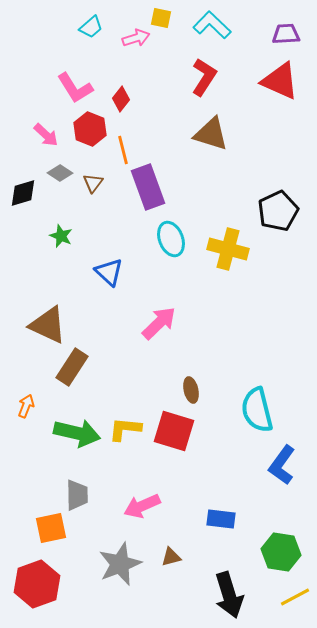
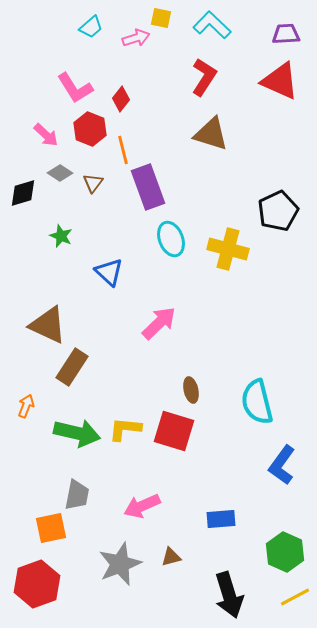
cyan semicircle at (257, 410): moved 8 px up
gray trapezoid at (77, 495): rotated 12 degrees clockwise
blue rectangle at (221, 519): rotated 12 degrees counterclockwise
green hexagon at (281, 552): moved 4 px right; rotated 15 degrees clockwise
